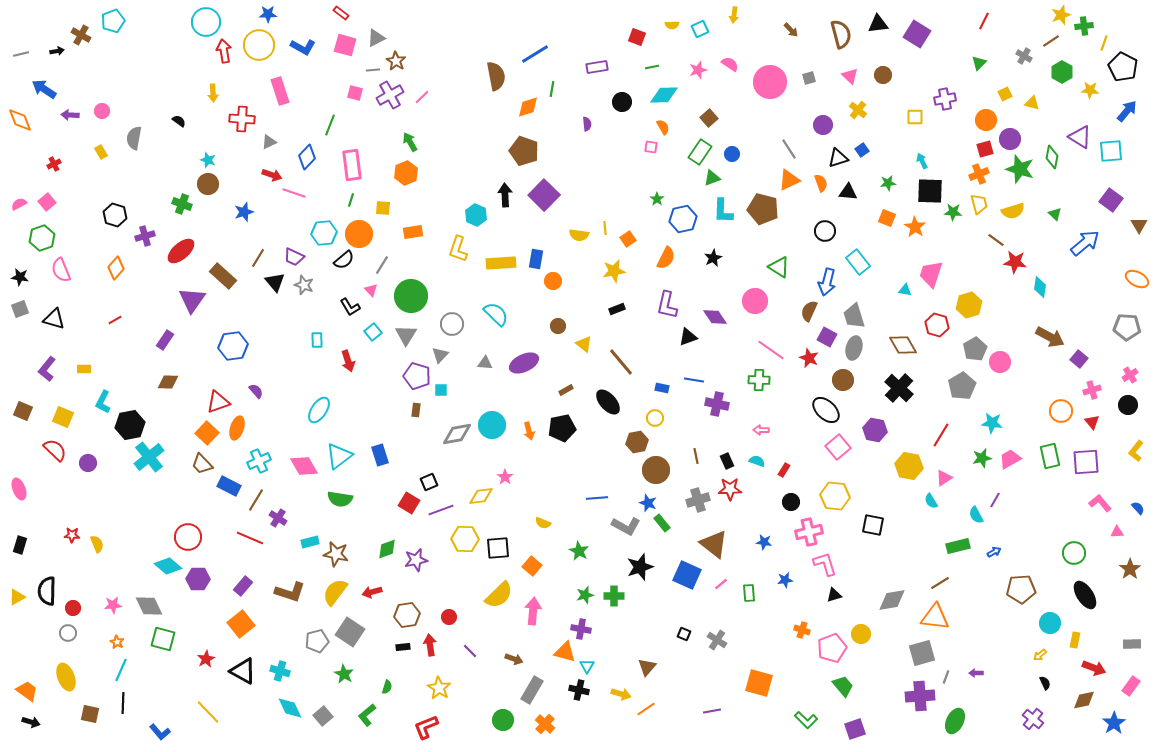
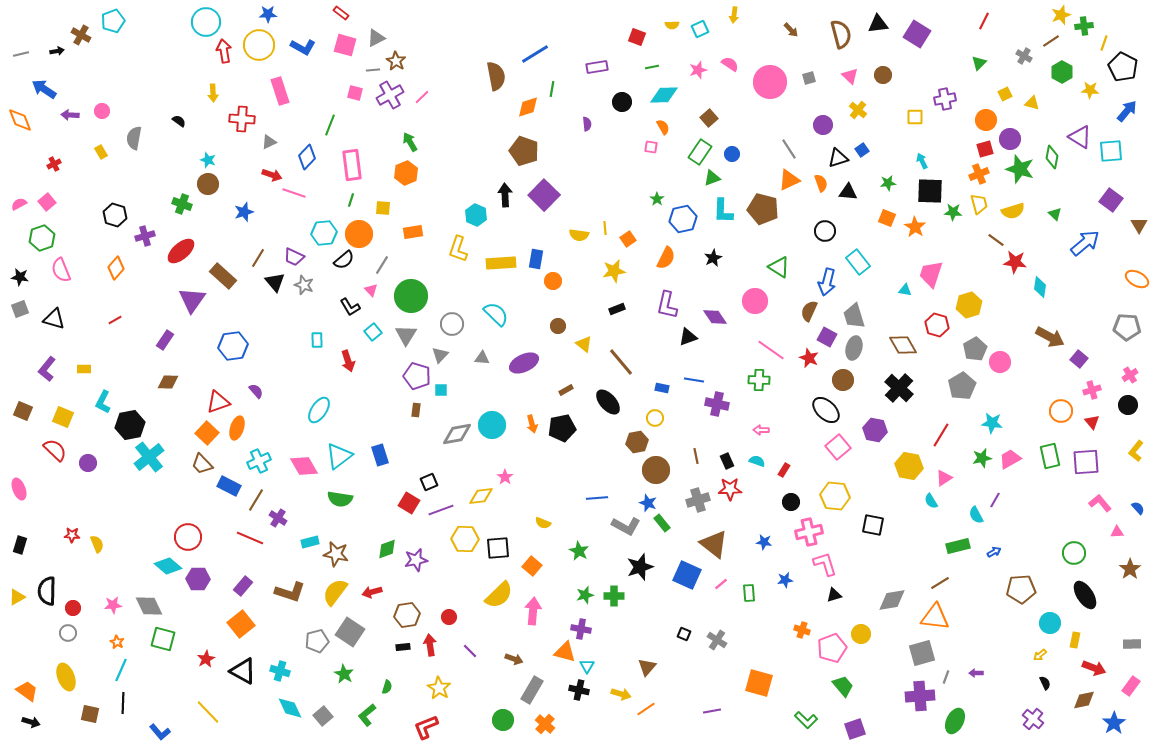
gray triangle at (485, 363): moved 3 px left, 5 px up
orange arrow at (529, 431): moved 3 px right, 7 px up
